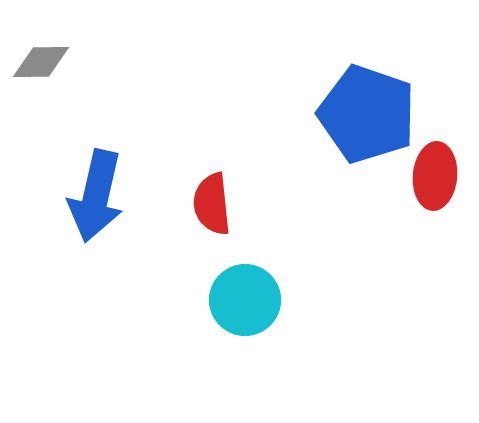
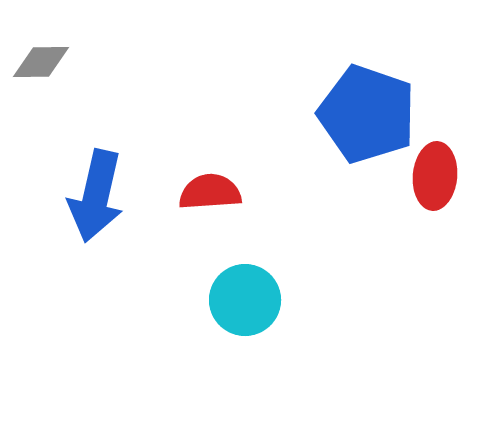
red semicircle: moved 2 px left, 12 px up; rotated 92 degrees clockwise
